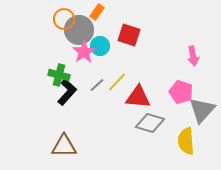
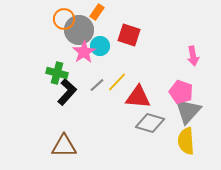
green cross: moved 2 px left, 2 px up
gray triangle: moved 14 px left, 1 px down
